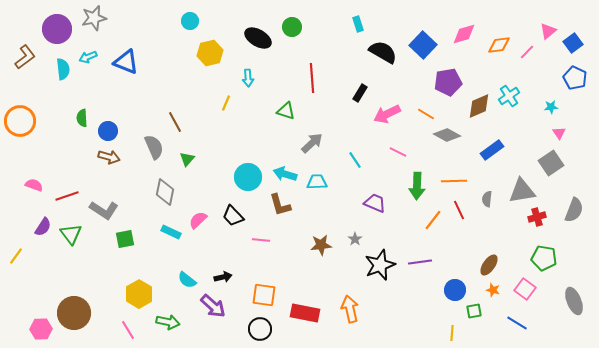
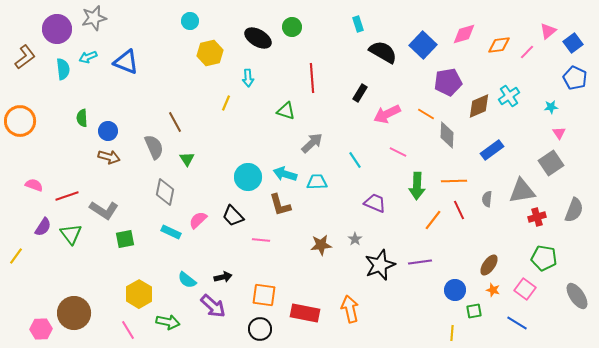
gray diamond at (447, 135): rotated 64 degrees clockwise
green triangle at (187, 159): rotated 14 degrees counterclockwise
gray ellipse at (574, 301): moved 3 px right, 5 px up; rotated 12 degrees counterclockwise
